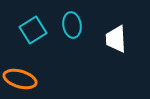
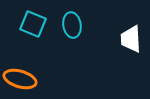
cyan square: moved 6 px up; rotated 36 degrees counterclockwise
white trapezoid: moved 15 px right
